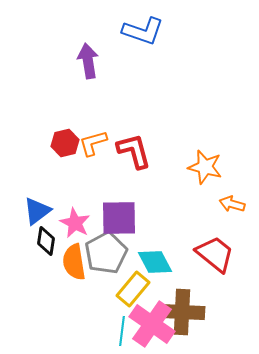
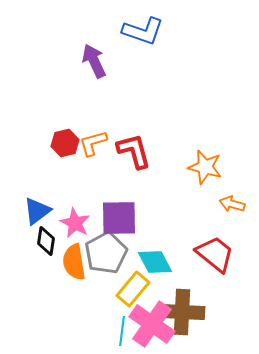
purple arrow: moved 6 px right; rotated 16 degrees counterclockwise
